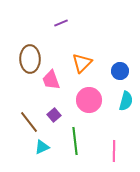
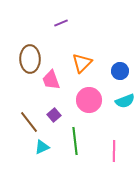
cyan semicircle: moved 1 px left; rotated 54 degrees clockwise
